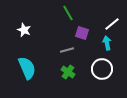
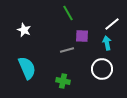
purple square: moved 3 px down; rotated 16 degrees counterclockwise
green cross: moved 5 px left, 9 px down; rotated 24 degrees counterclockwise
